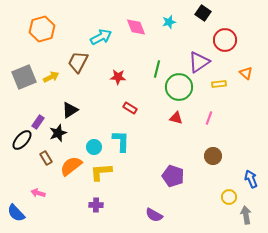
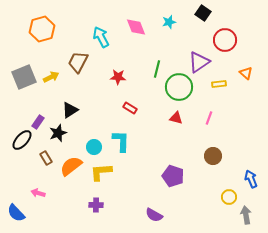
cyan arrow: rotated 90 degrees counterclockwise
